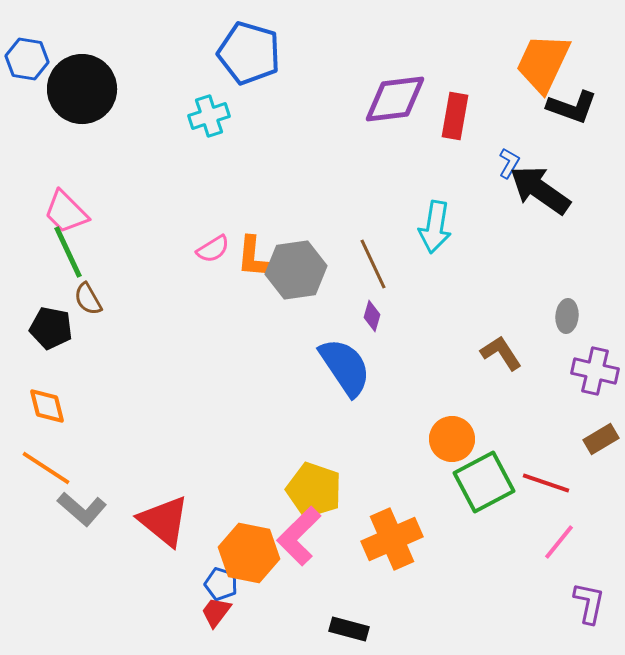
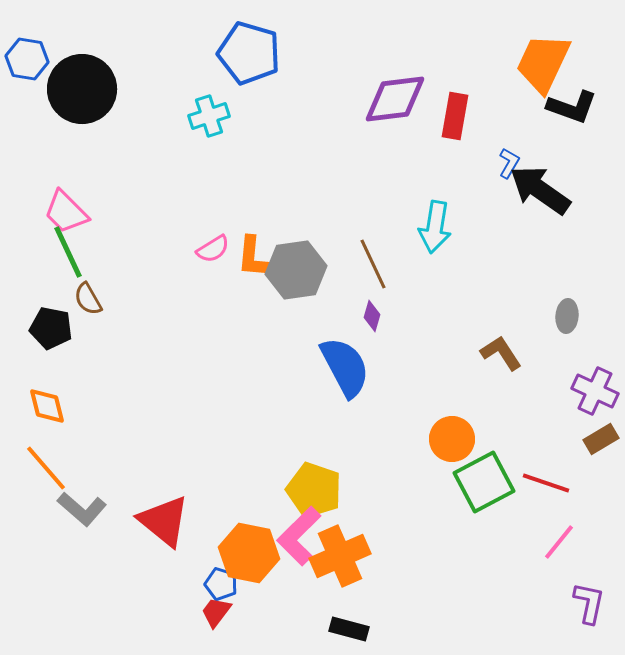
blue semicircle at (345, 367): rotated 6 degrees clockwise
purple cross at (595, 371): moved 20 px down; rotated 12 degrees clockwise
orange line at (46, 468): rotated 16 degrees clockwise
orange cross at (392, 539): moved 52 px left, 17 px down
